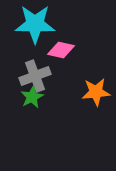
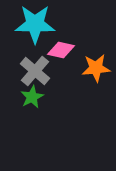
gray cross: moved 5 px up; rotated 28 degrees counterclockwise
orange star: moved 24 px up
